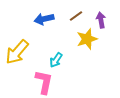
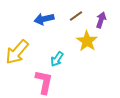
purple arrow: rotated 28 degrees clockwise
yellow star: moved 2 px down; rotated 20 degrees counterclockwise
cyan arrow: moved 1 px right, 1 px up
